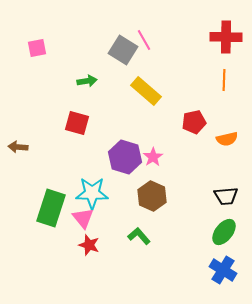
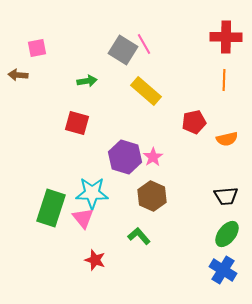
pink line: moved 4 px down
brown arrow: moved 72 px up
green ellipse: moved 3 px right, 2 px down
red star: moved 6 px right, 15 px down
